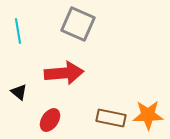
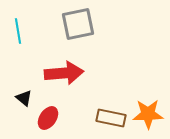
gray square: rotated 36 degrees counterclockwise
black triangle: moved 5 px right, 6 px down
orange star: moved 1 px up
red ellipse: moved 2 px left, 2 px up
